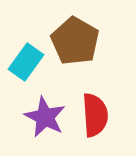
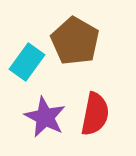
cyan rectangle: moved 1 px right
red semicircle: moved 1 px up; rotated 15 degrees clockwise
